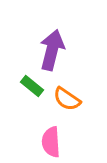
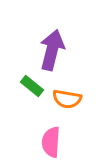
orange semicircle: rotated 24 degrees counterclockwise
pink semicircle: rotated 8 degrees clockwise
